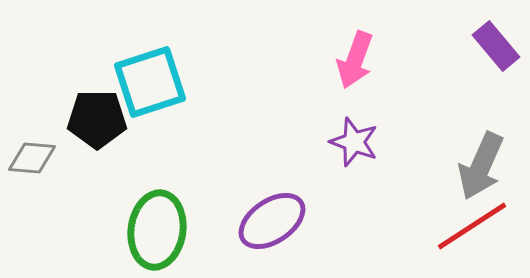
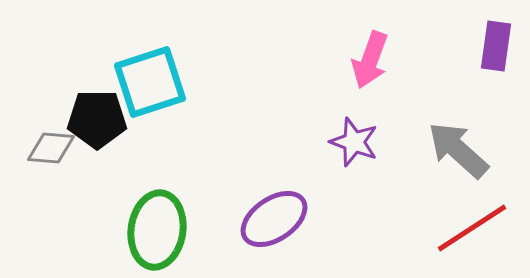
purple rectangle: rotated 48 degrees clockwise
pink arrow: moved 15 px right
gray diamond: moved 19 px right, 10 px up
gray arrow: moved 23 px left, 16 px up; rotated 108 degrees clockwise
purple ellipse: moved 2 px right, 2 px up
red line: moved 2 px down
